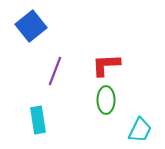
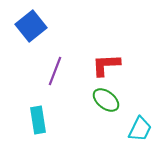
green ellipse: rotated 52 degrees counterclockwise
cyan trapezoid: moved 1 px up
